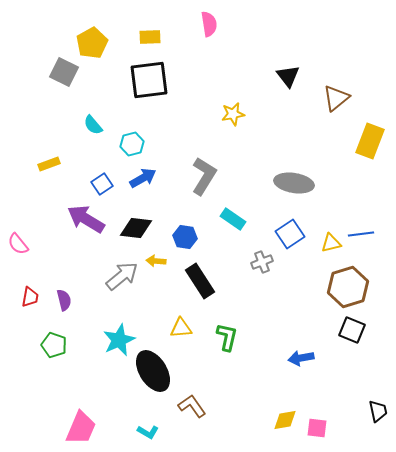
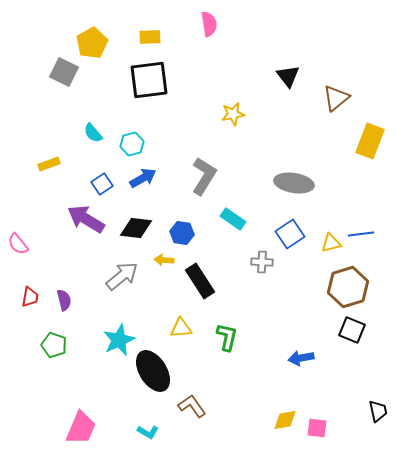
cyan semicircle at (93, 125): moved 8 px down
blue hexagon at (185, 237): moved 3 px left, 4 px up
yellow arrow at (156, 261): moved 8 px right, 1 px up
gray cross at (262, 262): rotated 25 degrees clockwise
